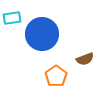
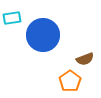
blue circle: moved 1 px right, 1 px down
orange pentagon: moved 14 px right, 5 px down
